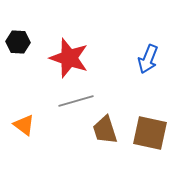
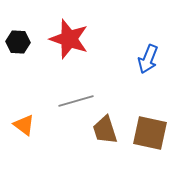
red star: moved 19 px up
